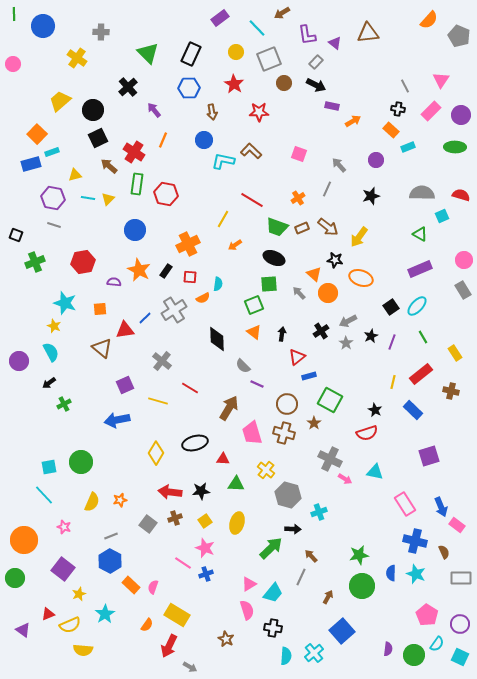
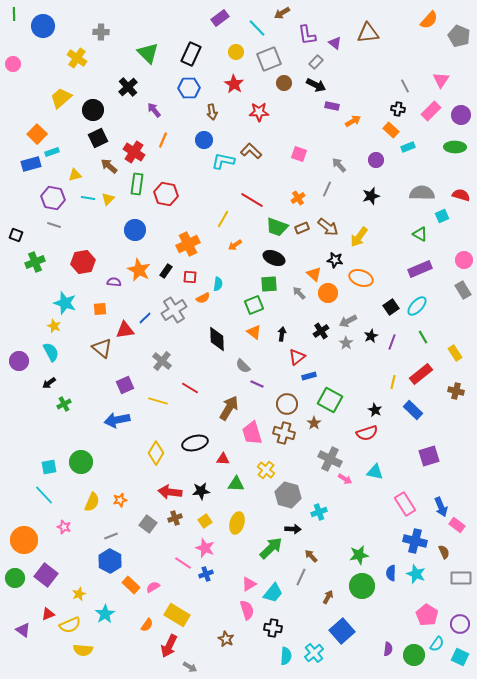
yellow trapezoid at (60, 101): moved 1 px right, 3 px up
brown cross at (451, 391): moved 5 px right
purple square at (63, 569): moved 17 px left, 6 px down
pink semicircle at (153, 587): rotated 40 degrees clockwise
